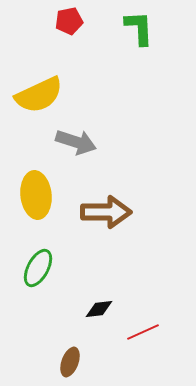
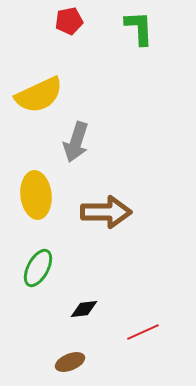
gray arrow: rotated 90 degrees clockwise
black diamond: moved 15 px left
brown ellipse: rotated 48 degrees clockwise
